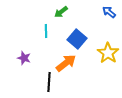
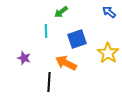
blue square: rotated 30 degrees clockwise
orange arrow: rotated 115 degrees counterclockwise
